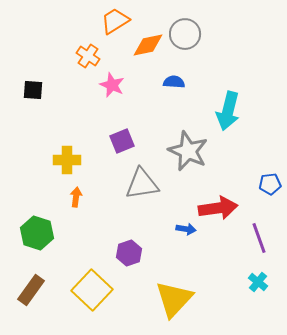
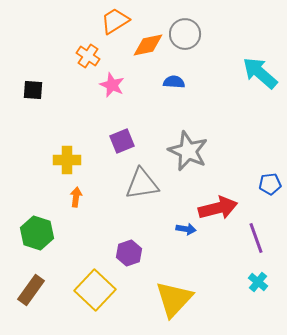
cyan arrow: moved 32 px right, 38 px up; rotated 117 degrees clockwise
red arrow: rotated 6 degrees counterclockwise
purple line: moved 3 px left
yellow square: moved 3 px right
